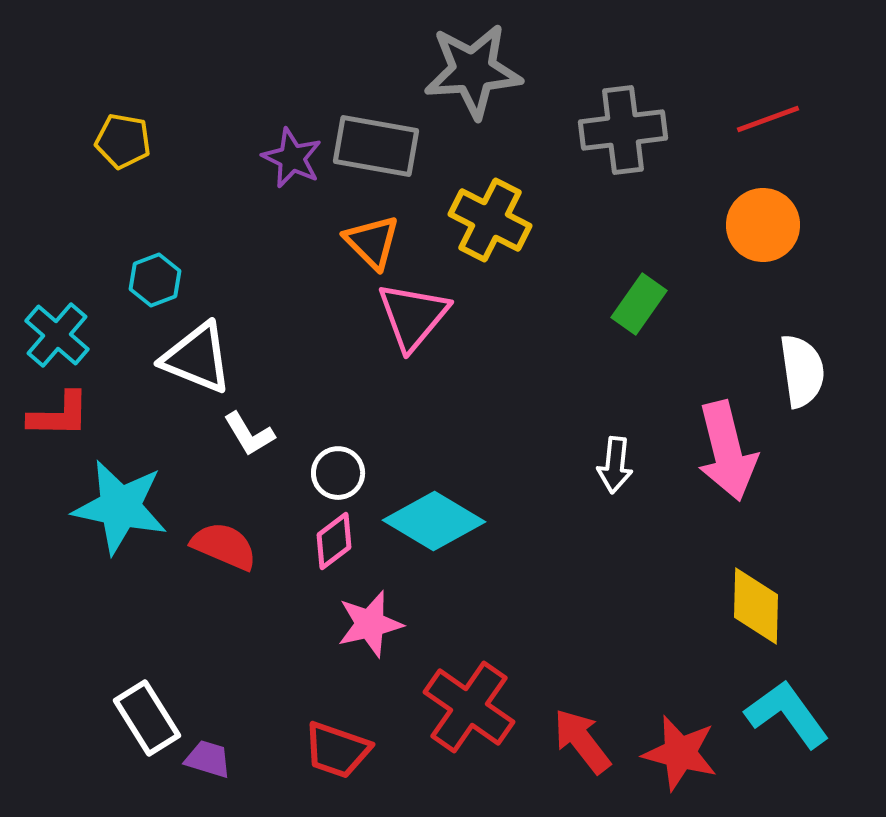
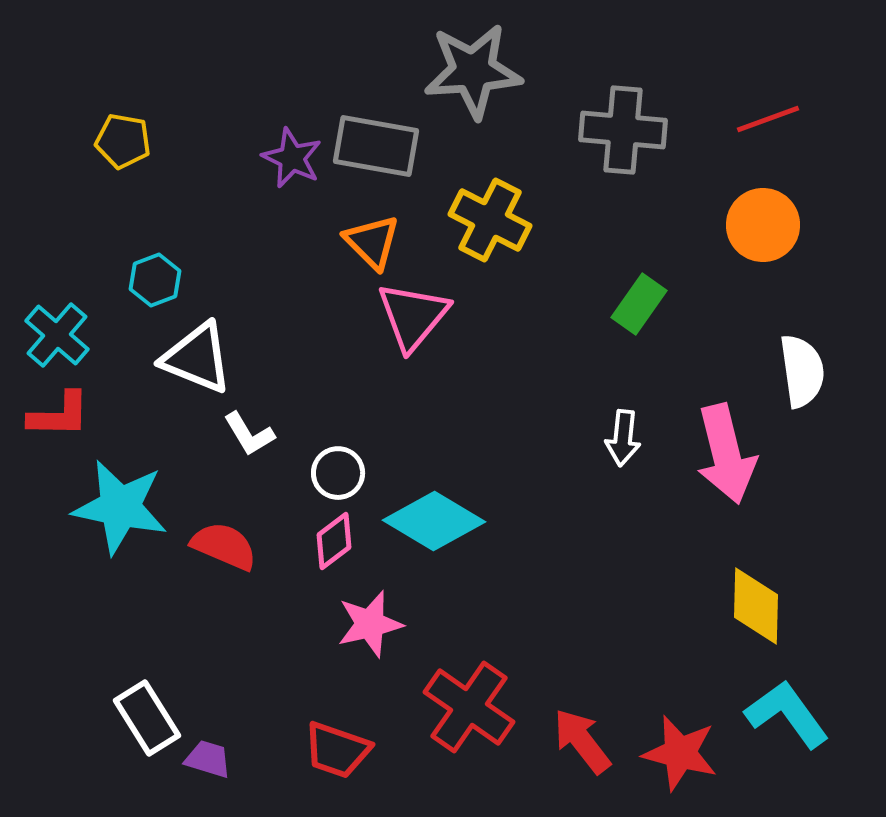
gray cross: rotated 12 degrees clockwise
pink arrow: moved 1 px left, 3 px down
white arrow: moved 8 px right, 27 px up
